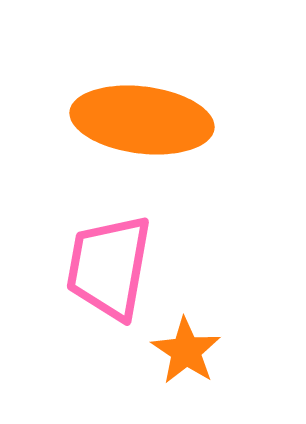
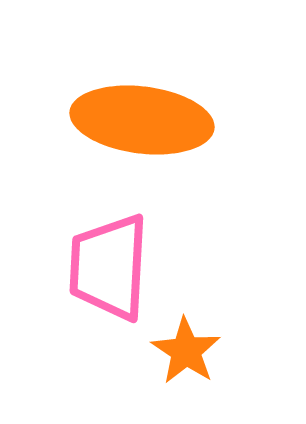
pink trapezoid: rotated 7 degrees counterclockwise
